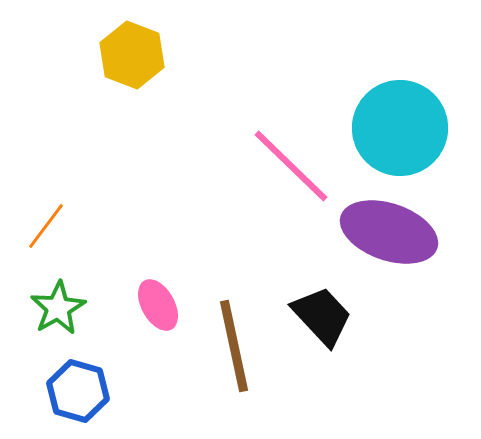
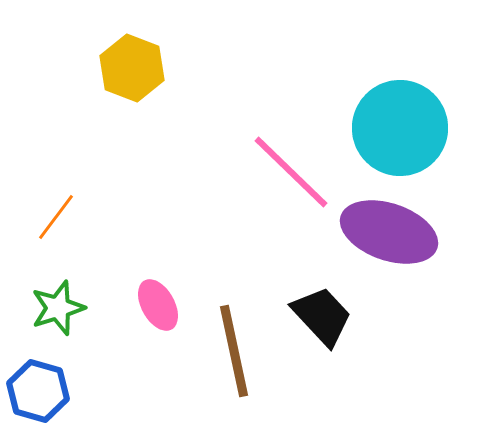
yellow hexagon: moved 13 px down
pink line: moved 6 px down
orange line: moved 10 px right, 9 px up
green star: rotated 12 degrees clockwise
brown line: moved 5 px down
blue hexagon: moved 40 px left
